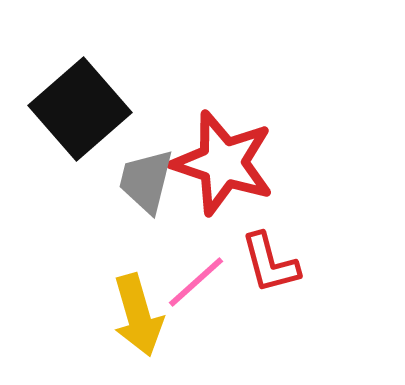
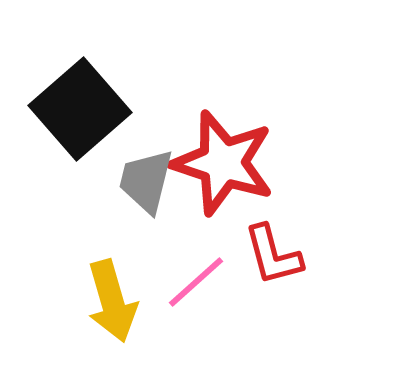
red L-shape: moved 3 px right, 8 px up
yellow arrow: moved 26 px left, 14 px up
